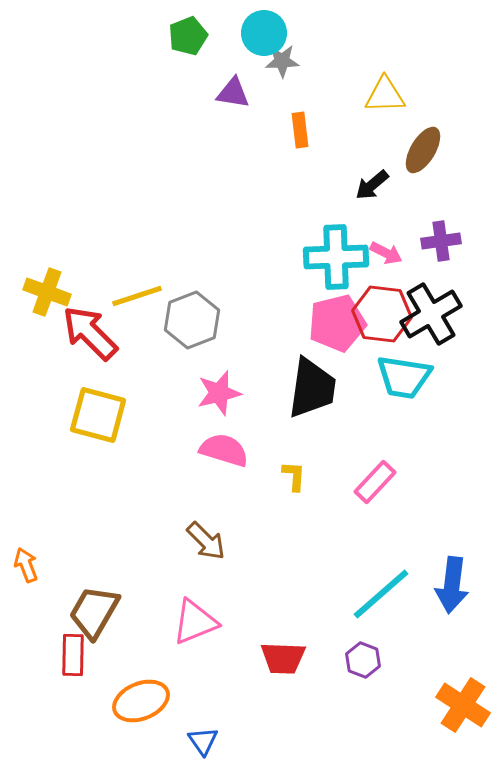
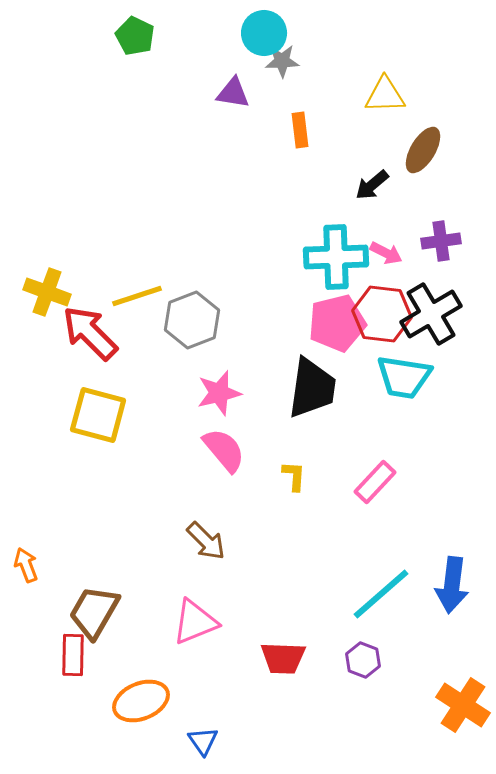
green pentagon: moved 53 px left; rotated 24 degrees counterclockwise
pink semicircle: rotated 33 degrees clockwise
